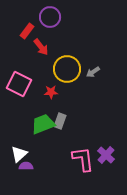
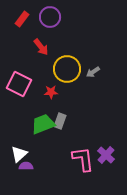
red rectangle: moved 5 px left, 12 px up
